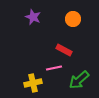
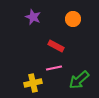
red rectangle: moved 8 px left, 4 px up
